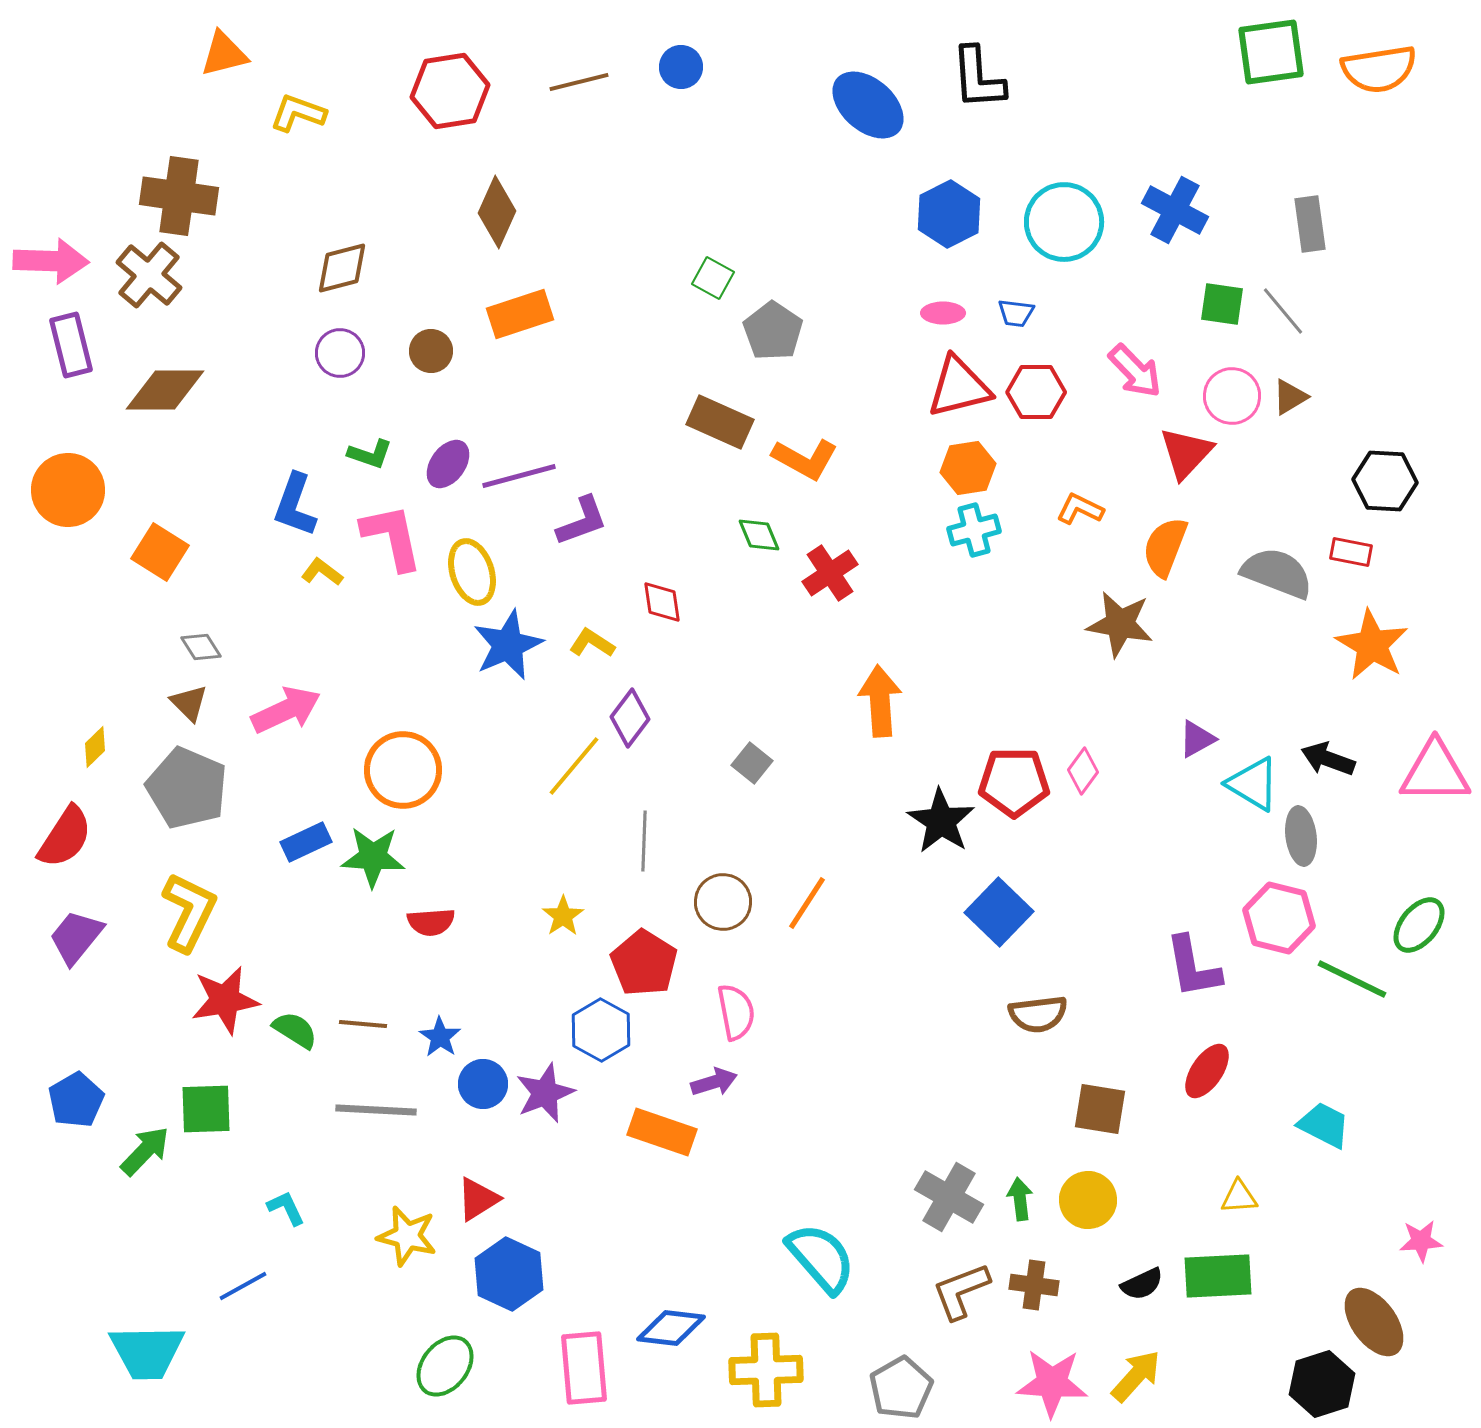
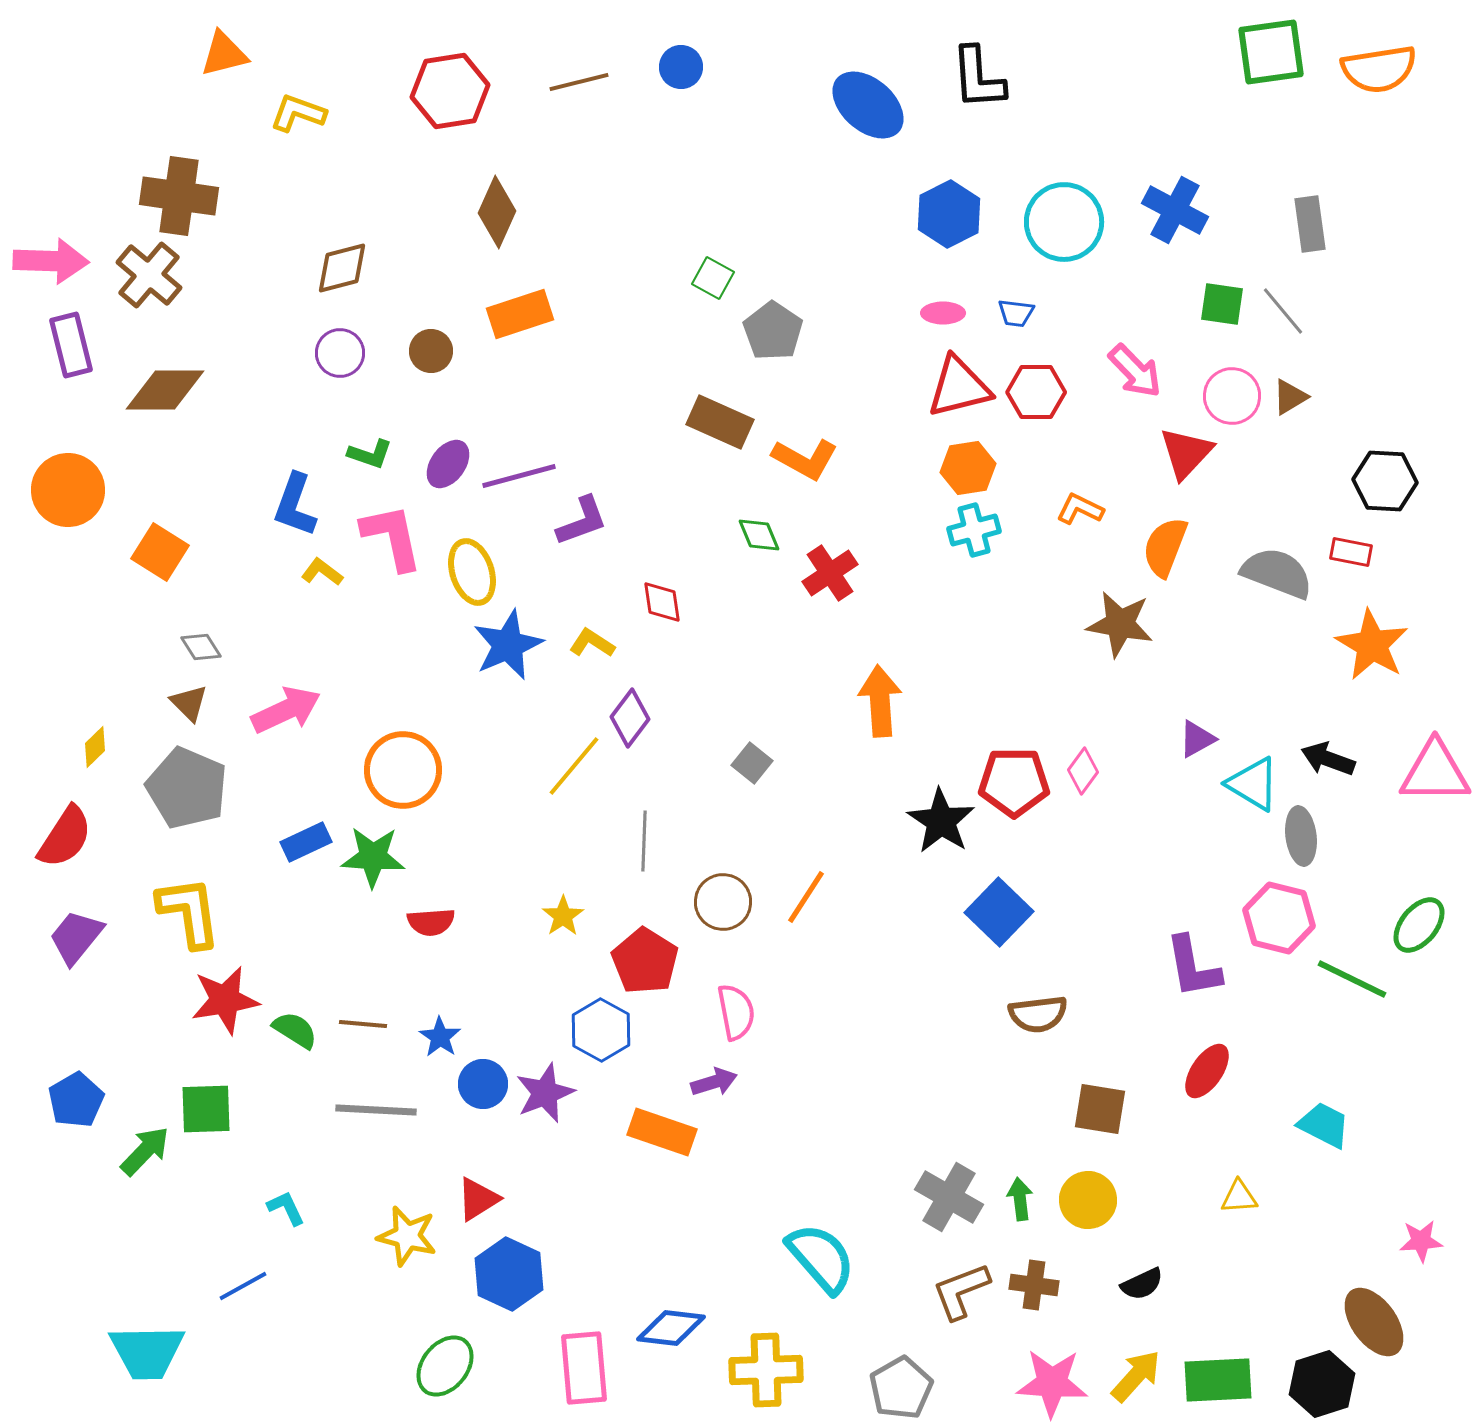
orange line at (807, 903): moved 1 px left, 6 px up
yellow L-shape at (189, 912): rotated 34 degrees counterclockwise
red pentagon at (644, 963): moved 1 px right, 2 px up
green rectangle at (1218, 1276): moved 104 px down
